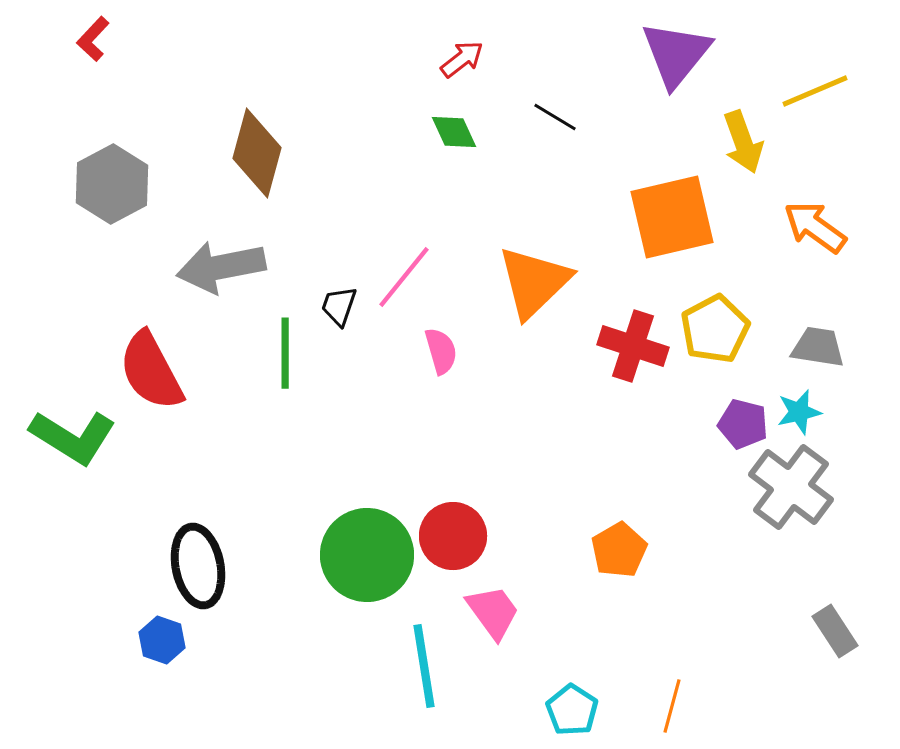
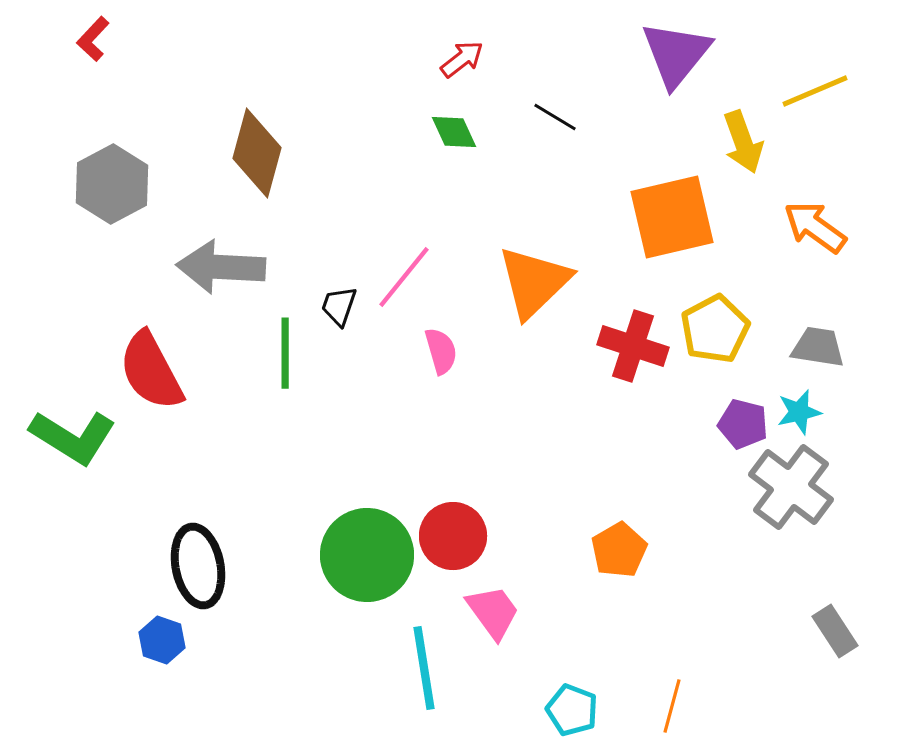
gray arrow: rotated 14 degrees clockwise
cyan line: moved 2 px down
cyan pentagon: rotated 12 degrees counterclockwise
